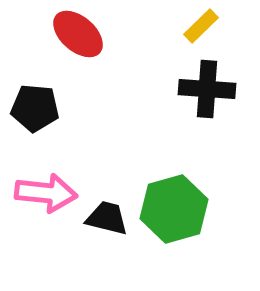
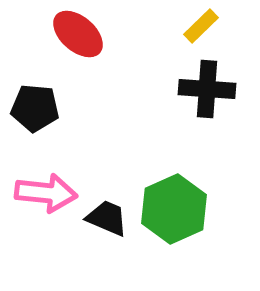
green hexagon: rotated 8 degrees counterclockwise
black trapezoid: rotated 9 degrees clockwise
